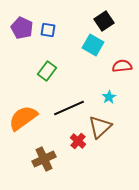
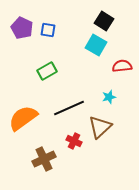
black square: rotated 24 degrees counterclockwise
cyan square: moved 3 px right
green rectangle: rotated 24 degrees clockwise
cyan star: rotated 16 degrees clockwise
red cross: moved 4 px left; rotated 14 degrees counterclockwise
